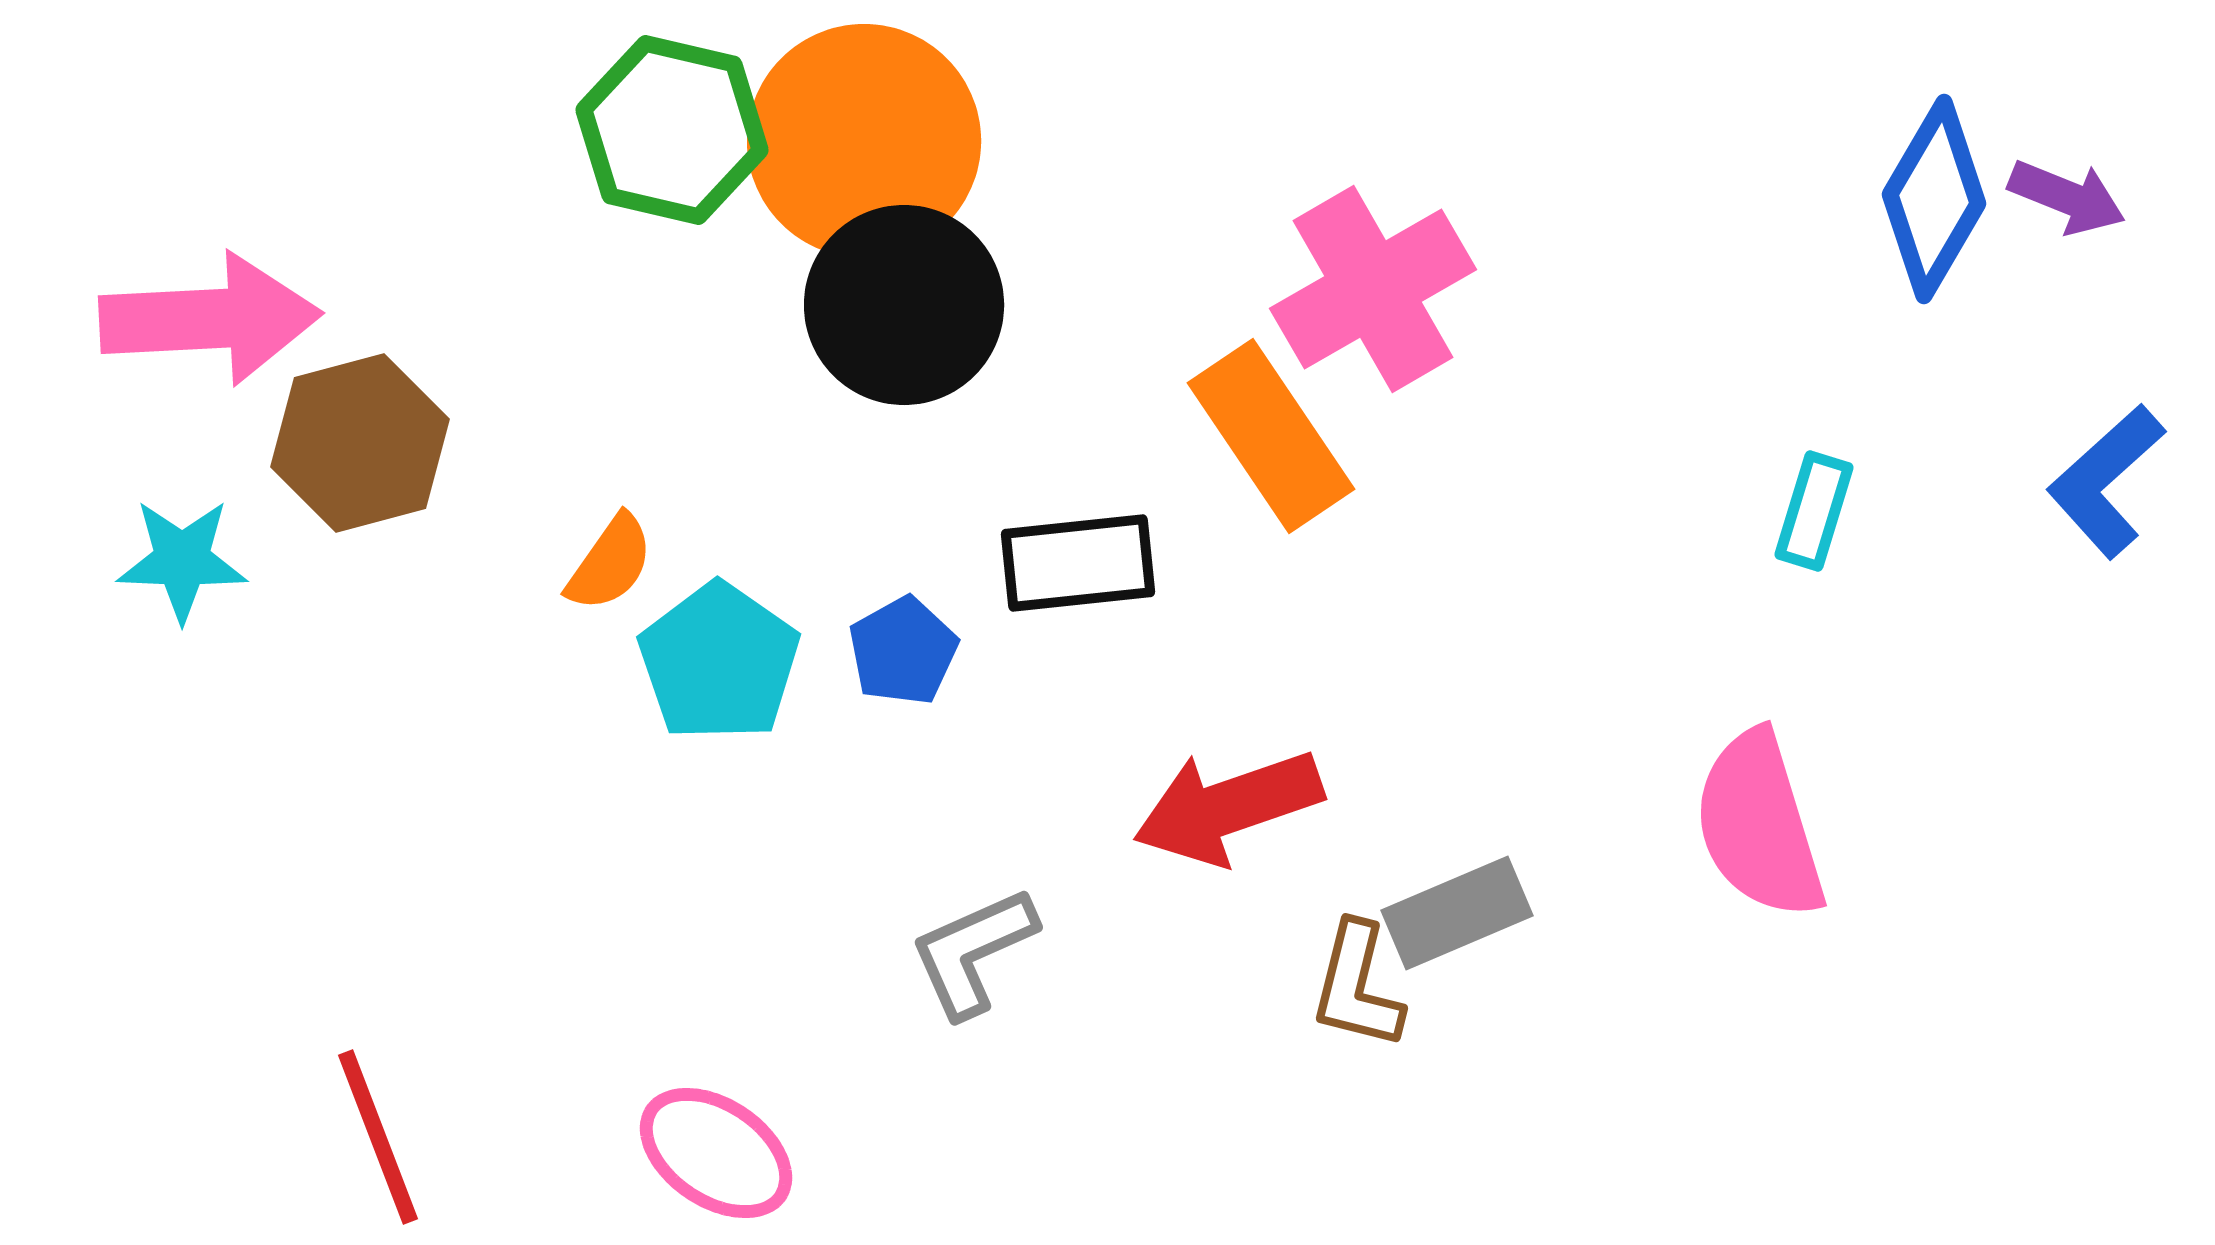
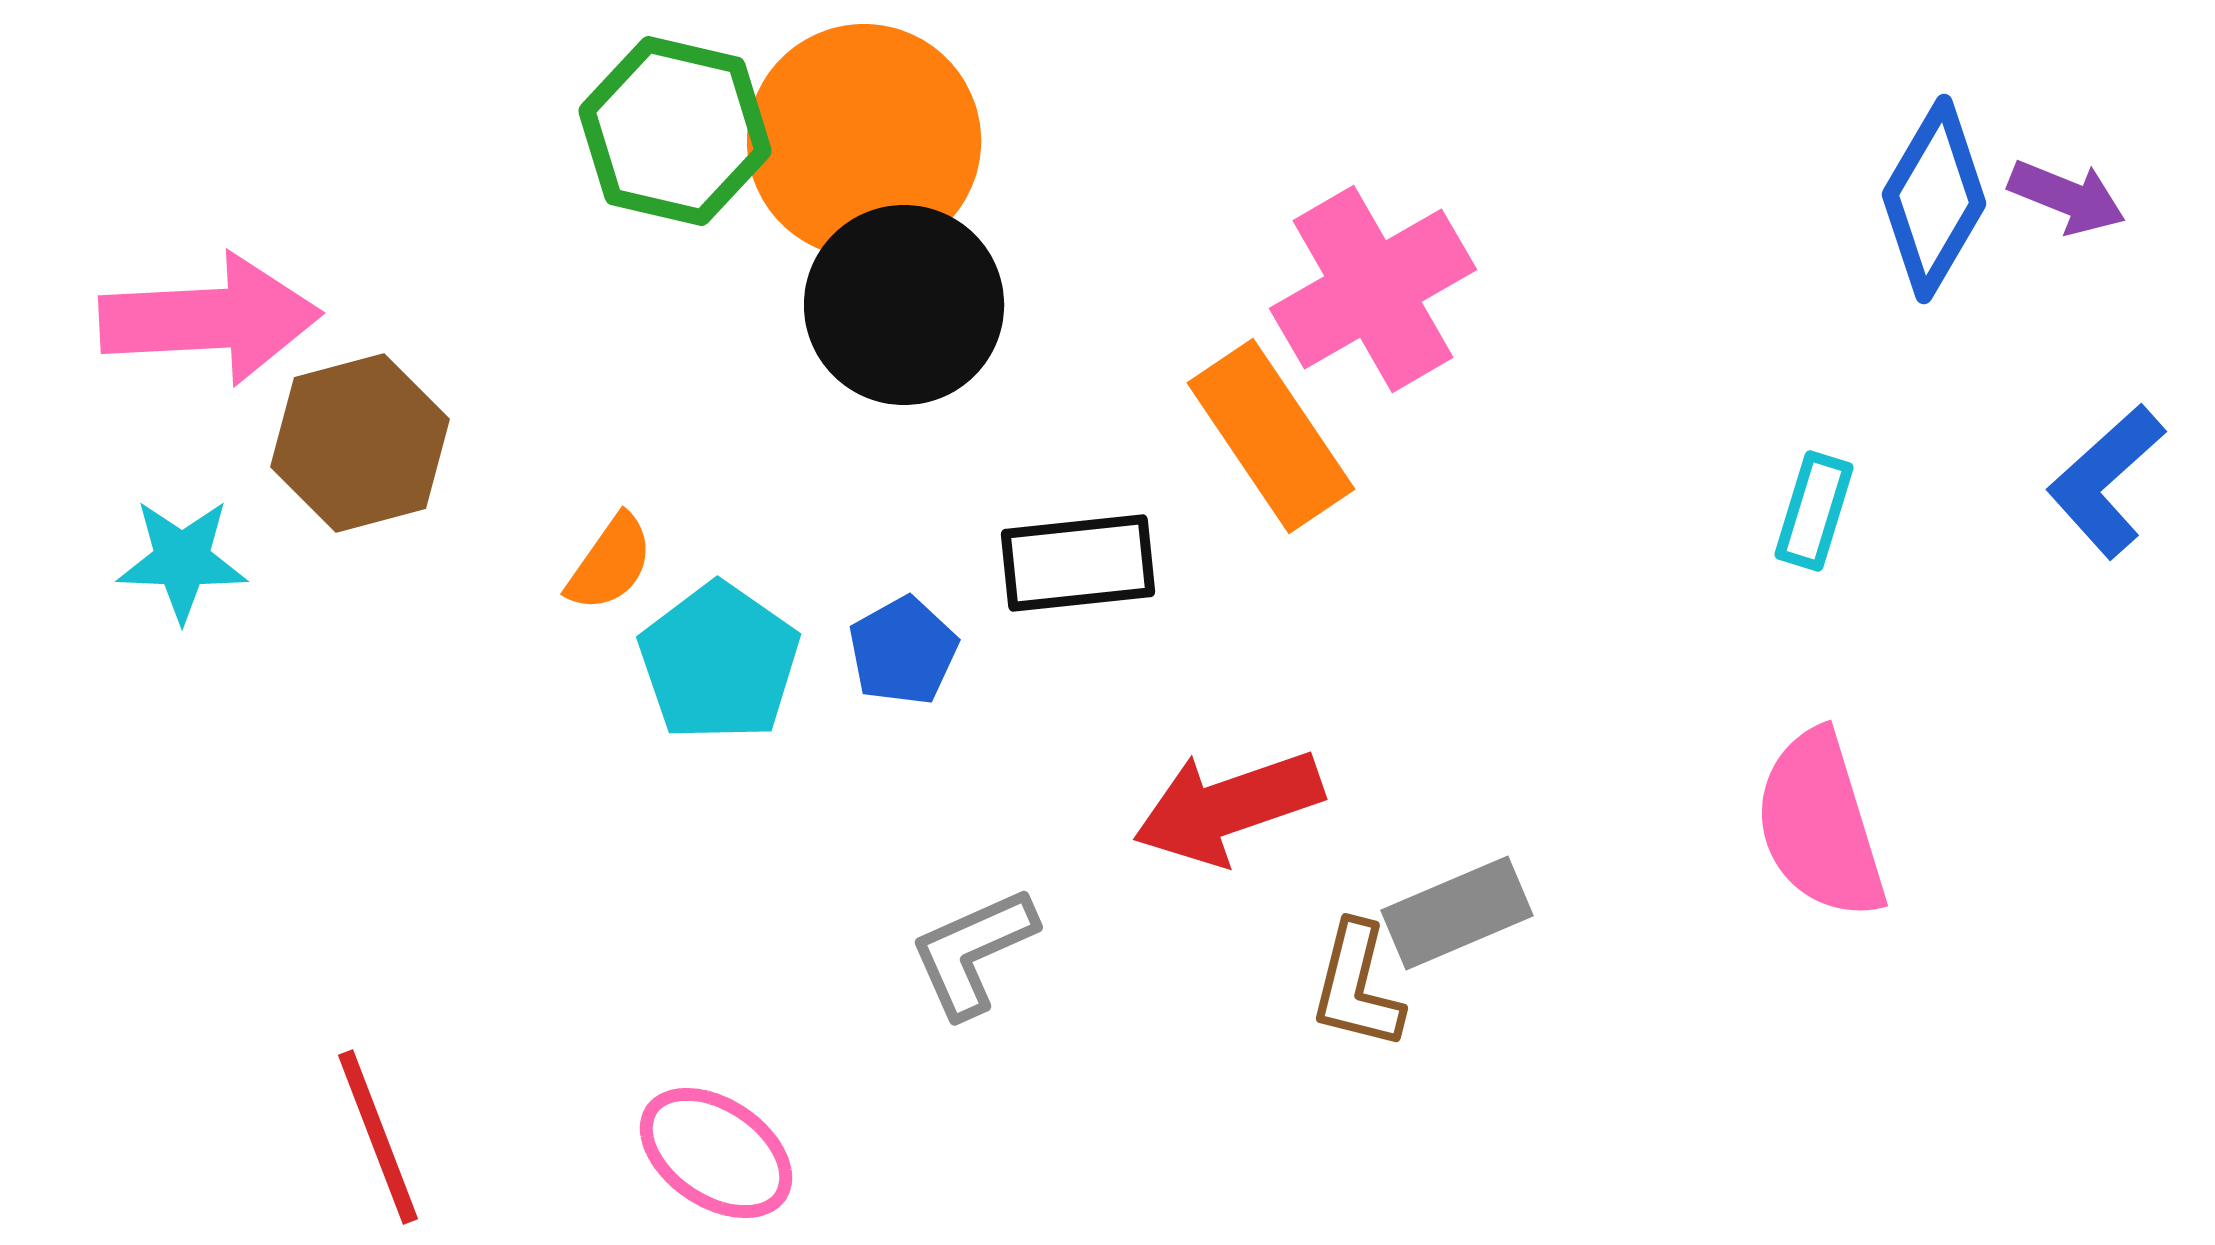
green hexagon: moved 3 px right, 1 px down
pink semicircle: moved 61 px right
